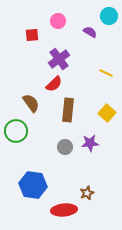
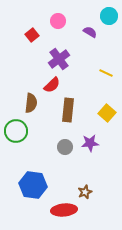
red square: rotated 32 degrees counterclockwise
red semicircle: moved 2 px left, 1 px down
brown semicircle: rotated 42 degrees clockwise
brown star: moved 2 px left, 1 px up
